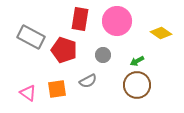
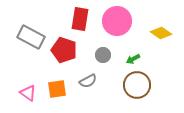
green arrow: moved 4 px left, 2 px up
